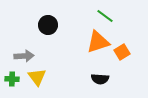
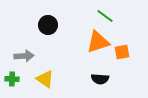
orange square: rotated 21 degrees clockwise
yellow triangle: moved 8 px right, 2 px down; rotated 18 degrees counterclockwise
